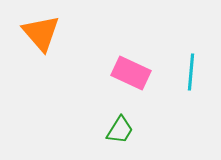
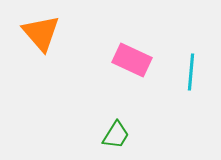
pink rectangle: moved 1 px right, 13 px up
green trapezoid: moved 4 px left, 5 px down
